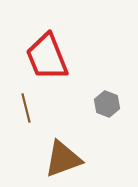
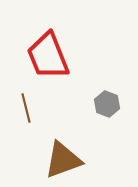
red trapezoid: moved 1 px right, 1 px up
brown triangle: moved 1 px down
